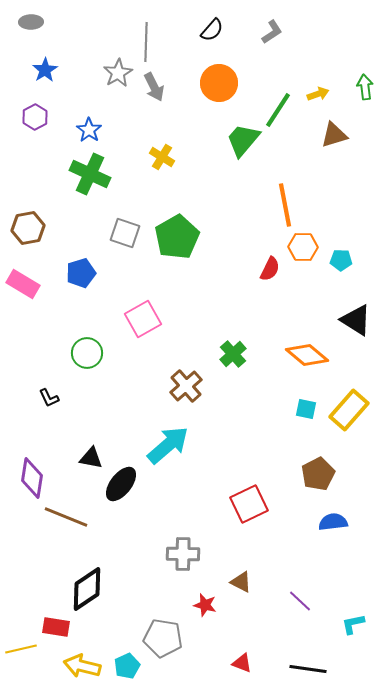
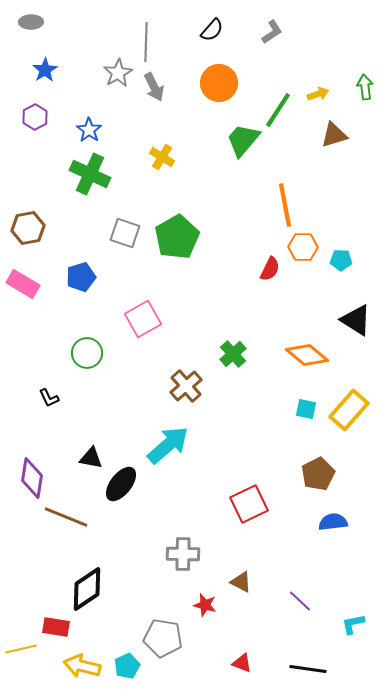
blue pentagon at (81, 273): moved 4 px down
